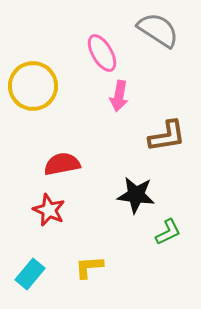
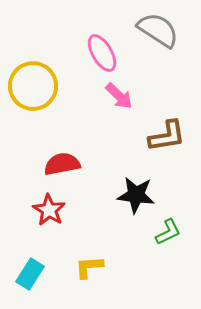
pink arrow: rotated 56 degrees counterclockwise
red star: rotated 8 degrees clockwise
cyan rectangle: rotated 8 degrees counterclockwise
